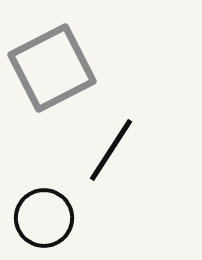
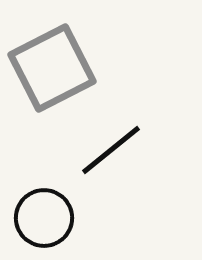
black line: rotated 18 degrees clockwise
